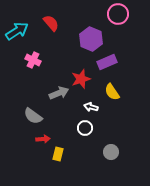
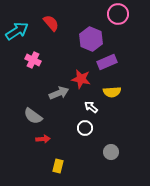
red star: rotated 30 degrees clockwise
yellow semicircle: rotated 60 degrees counterclockwise
white arrow: rotated 24 degrees clockwise
yellow rectangle: moved 12 px down
